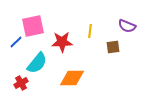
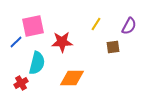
purple semicircle: moved 2 px right; rotated 84 degrees counterclockwise
yellow line: moved 6 px right, 7 px up; rotated 24 degrees clockwise
cyan semicircle: rotated 25 degrees counterclockwise
